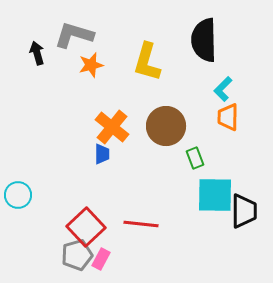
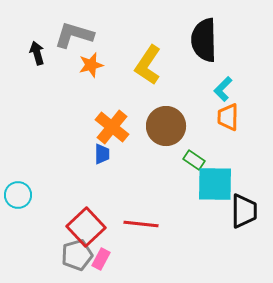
yellow L-shape: moved 1 px right, 3 px down; rotated 18 degrees clockwise
green rectangle: moved 1 px left, 2 px down; rotated 35 degrees counterclockwise
cyan square: moved 11 px up
